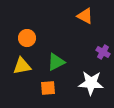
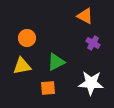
purple cross: moved 10 px left, 9 px up
